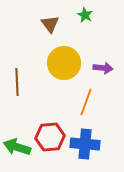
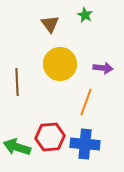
yellow circle: moved 4 px left, 1 px down
